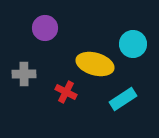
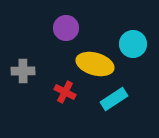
purple circle: moved 21 px right
gray cross: moved 1 px left, 3 px up
red cross: moved 1 px left
cyan rectangle: moved 9 px left
